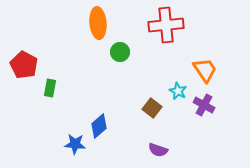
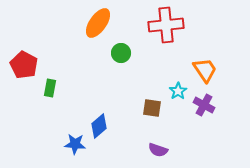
orange ellipse: rotated 40 degrees clockwise
green circle: moved 1 px right, 1 px down
cyan star: rotated 12 degrees clockwise
brown square: rotated 30 degrees counterclockwise
